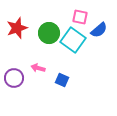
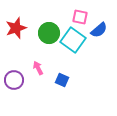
red star: moved 1 px left
pink arrow: rotated 48 degrees clockwise
purple circle: moved 2 px down
